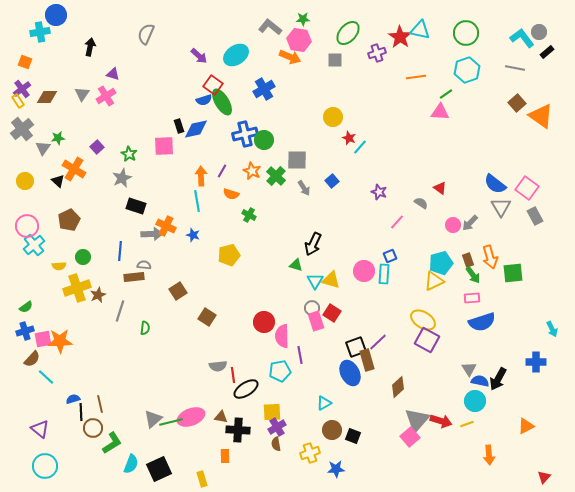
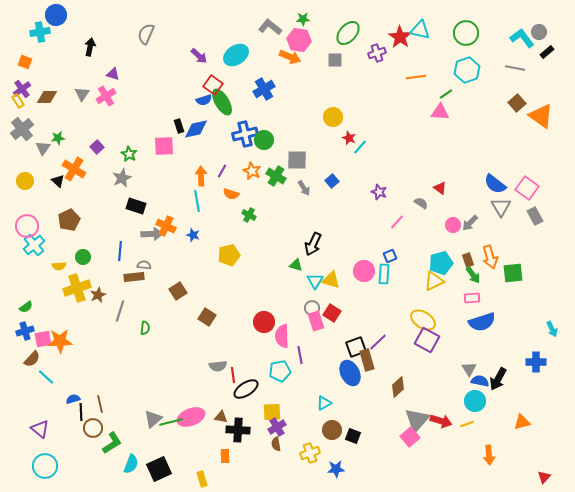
green cross at (276, 176): rotated 12 degrees counterclockwise
orange triangle at (526, 426): moved 4 px left, 4 px up; rotated 12 degrees clockwise
